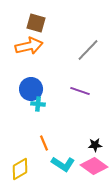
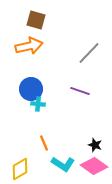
brown square: moved 3 px up
gray line: moved 1 px right, 3 px down
black star: rotated 24 degrees clockwise
